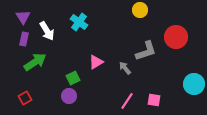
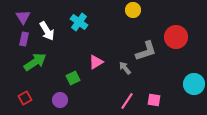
yellow circle: moved 7 px left
purple circle: moved 9 px left, 4 px down
